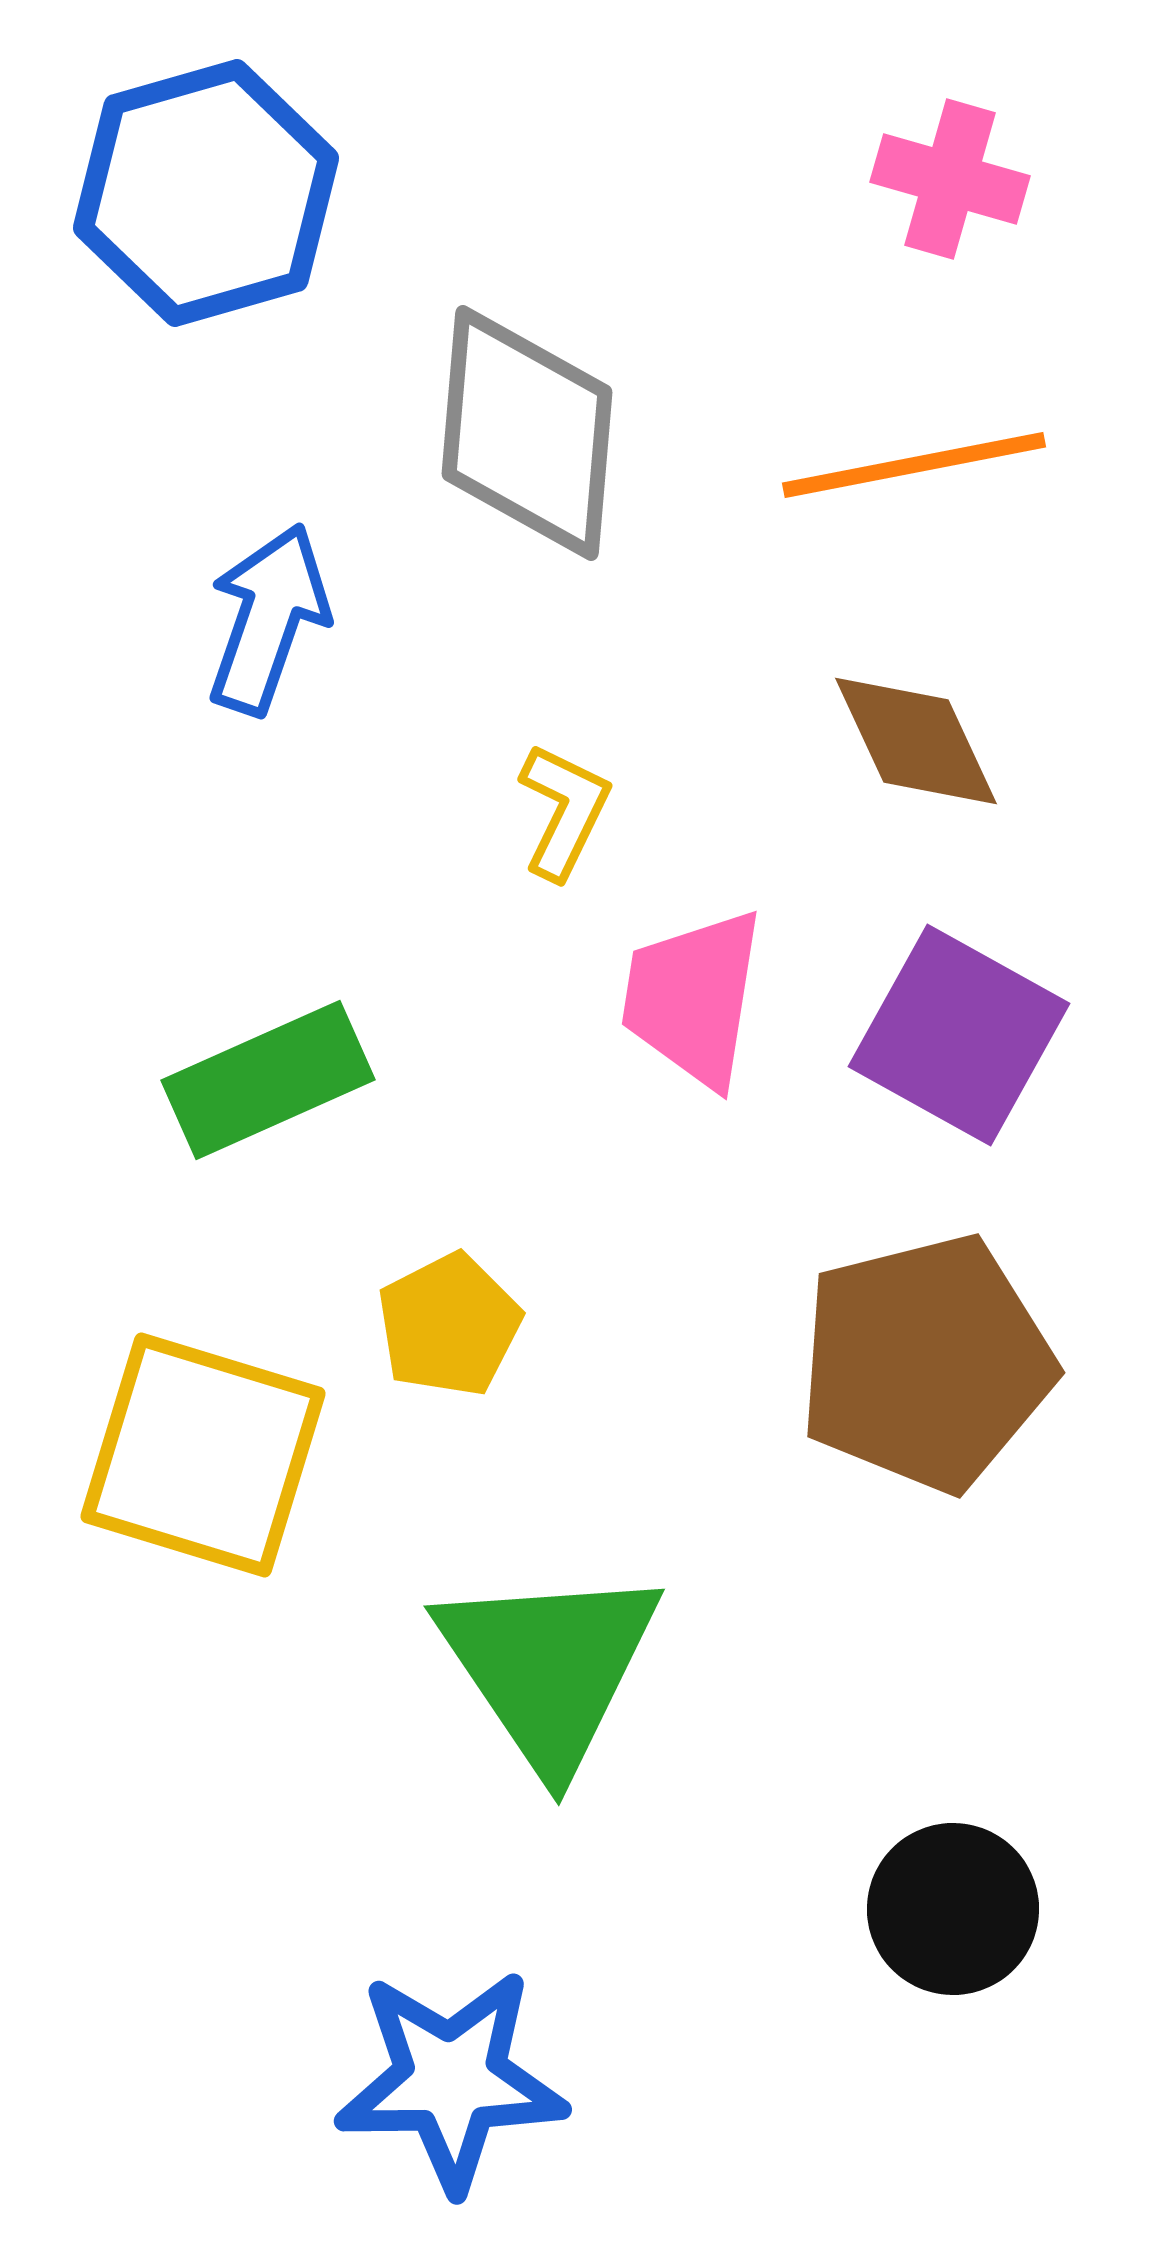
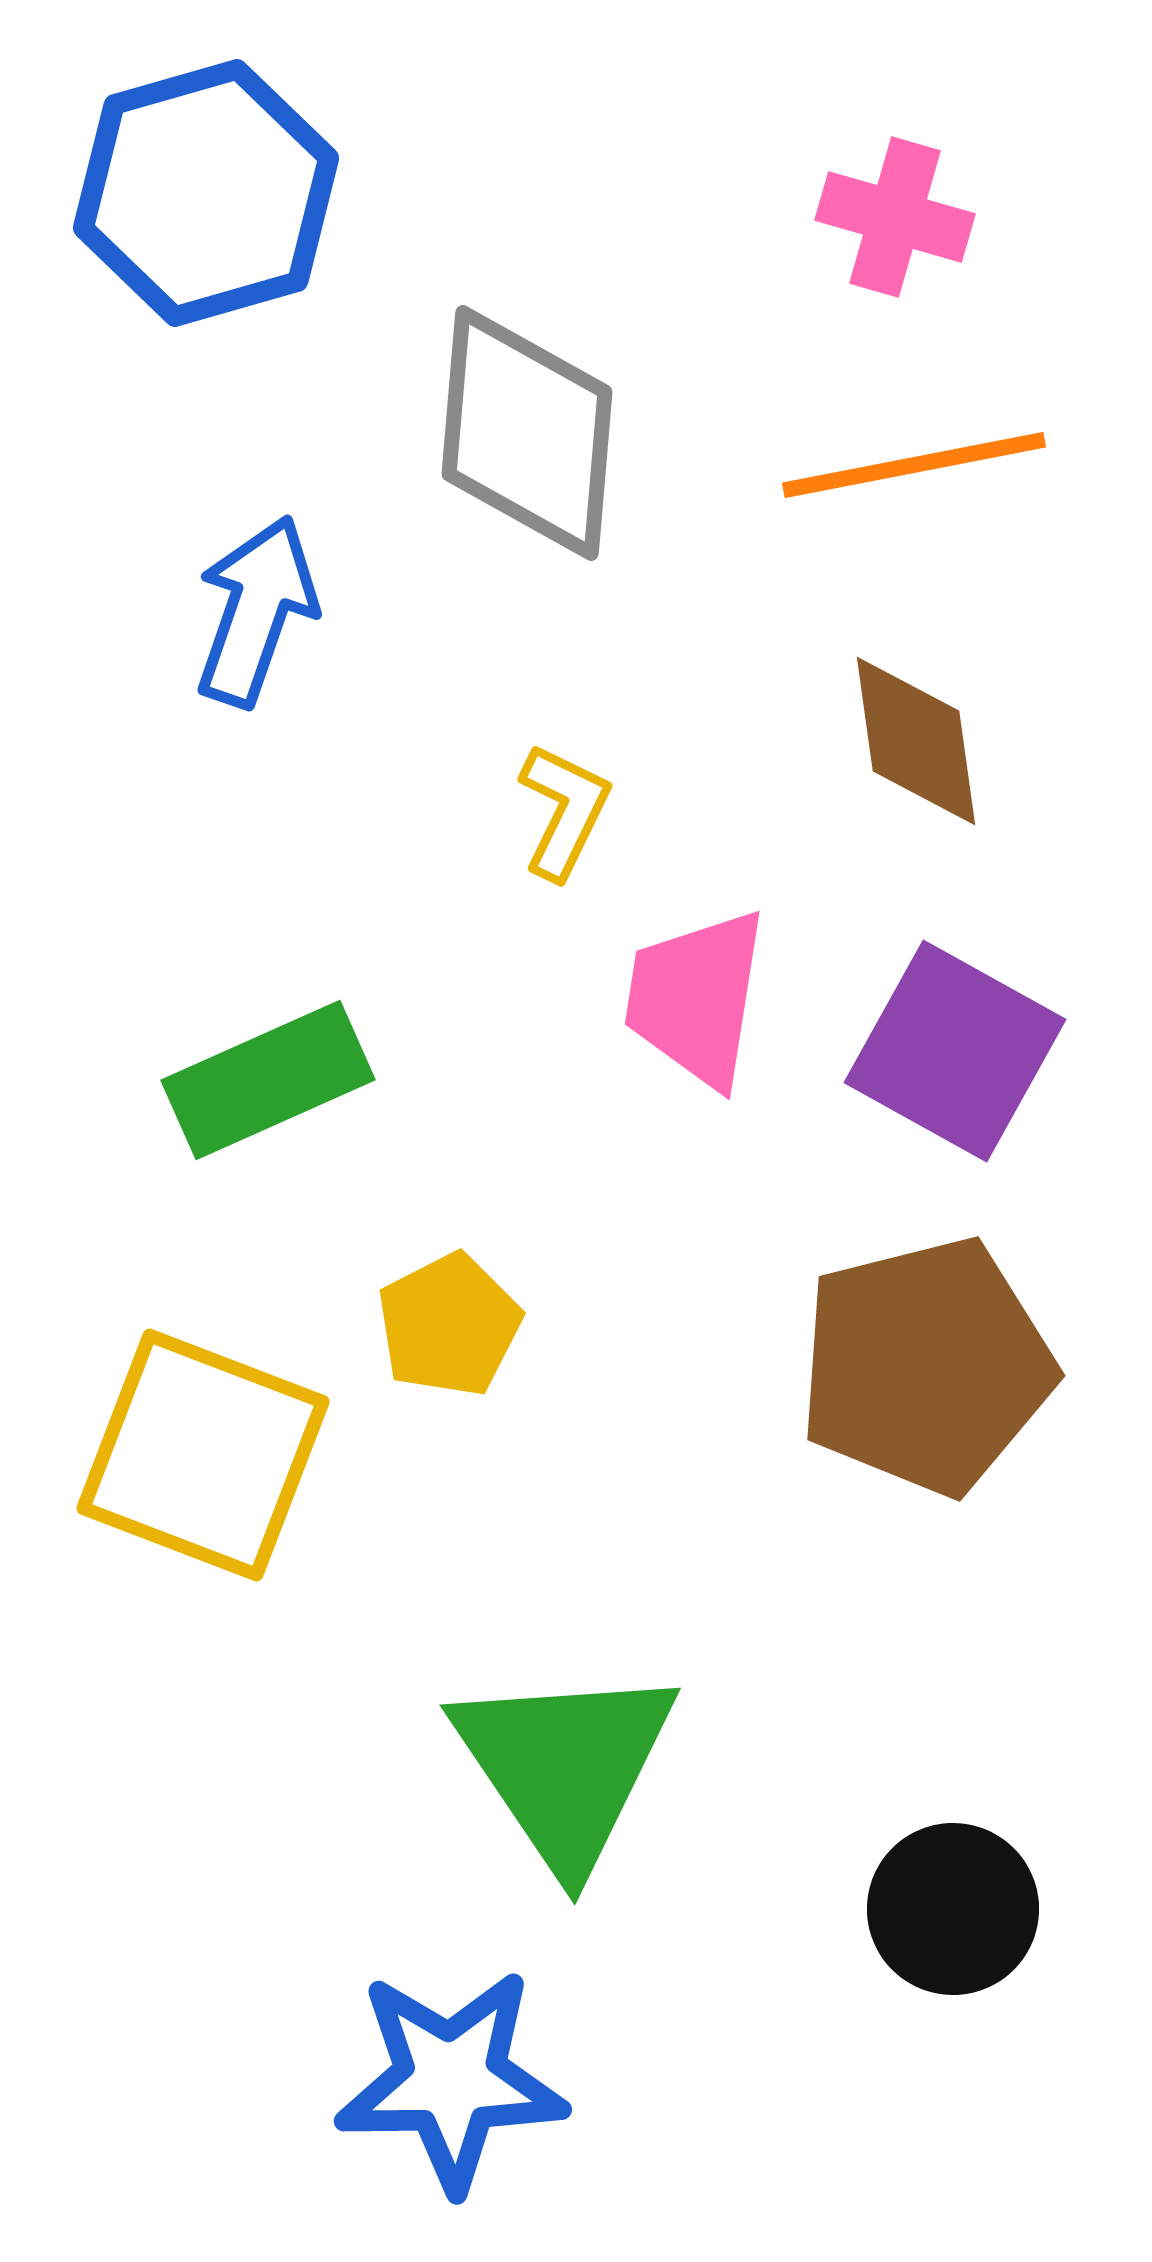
pink cross: moved 55 px left, 38 px down
blue arrow: moved 12 px left, 8 px up
brown diamond: rotated 17 degrees clockwise
pink trapezoid: moved 3 px right
purple square: moved 4 px left, 16 px down
brown pentagon: moved 3 px down
yellow square: rotated 4 degrees clockwise
green triangle: moved 16 px right, 99 px down
